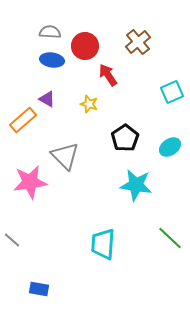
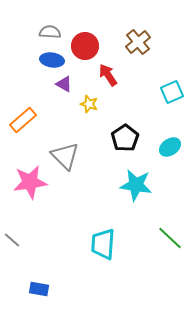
purple triangle: moved 17 px right, 15 px up
